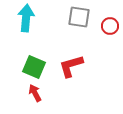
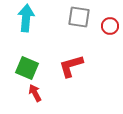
green square: moved 7 px left, 1 px down
